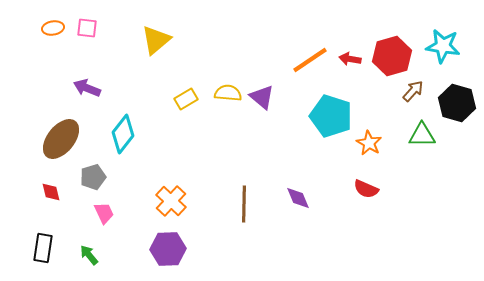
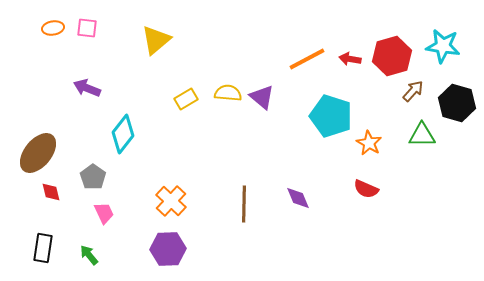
orange line: moved 3 px left, 1 px up; rotated 6 degrees clockwise
brown ellipse: moved 23 px left, 14 px down
gray pentagon: rotated 20 degrees counterclockwise
